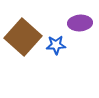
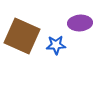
brown square: moved 1 px left, 1 px up; rotated 18 degrees counterclockwise
